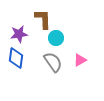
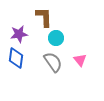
brown L-shape: moved 1 px right, 2 px up
pink triangle: rotated 40 degrees counterclockwise
